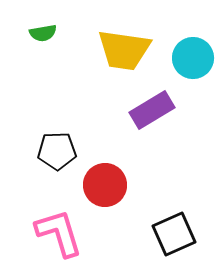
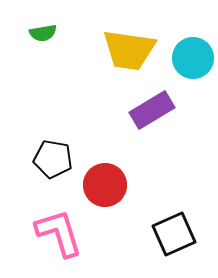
yellow trapezoid: moved 5 px right
black pentagon: moved 4 px left, 8 px down; rotated 12 degrees clockwise
